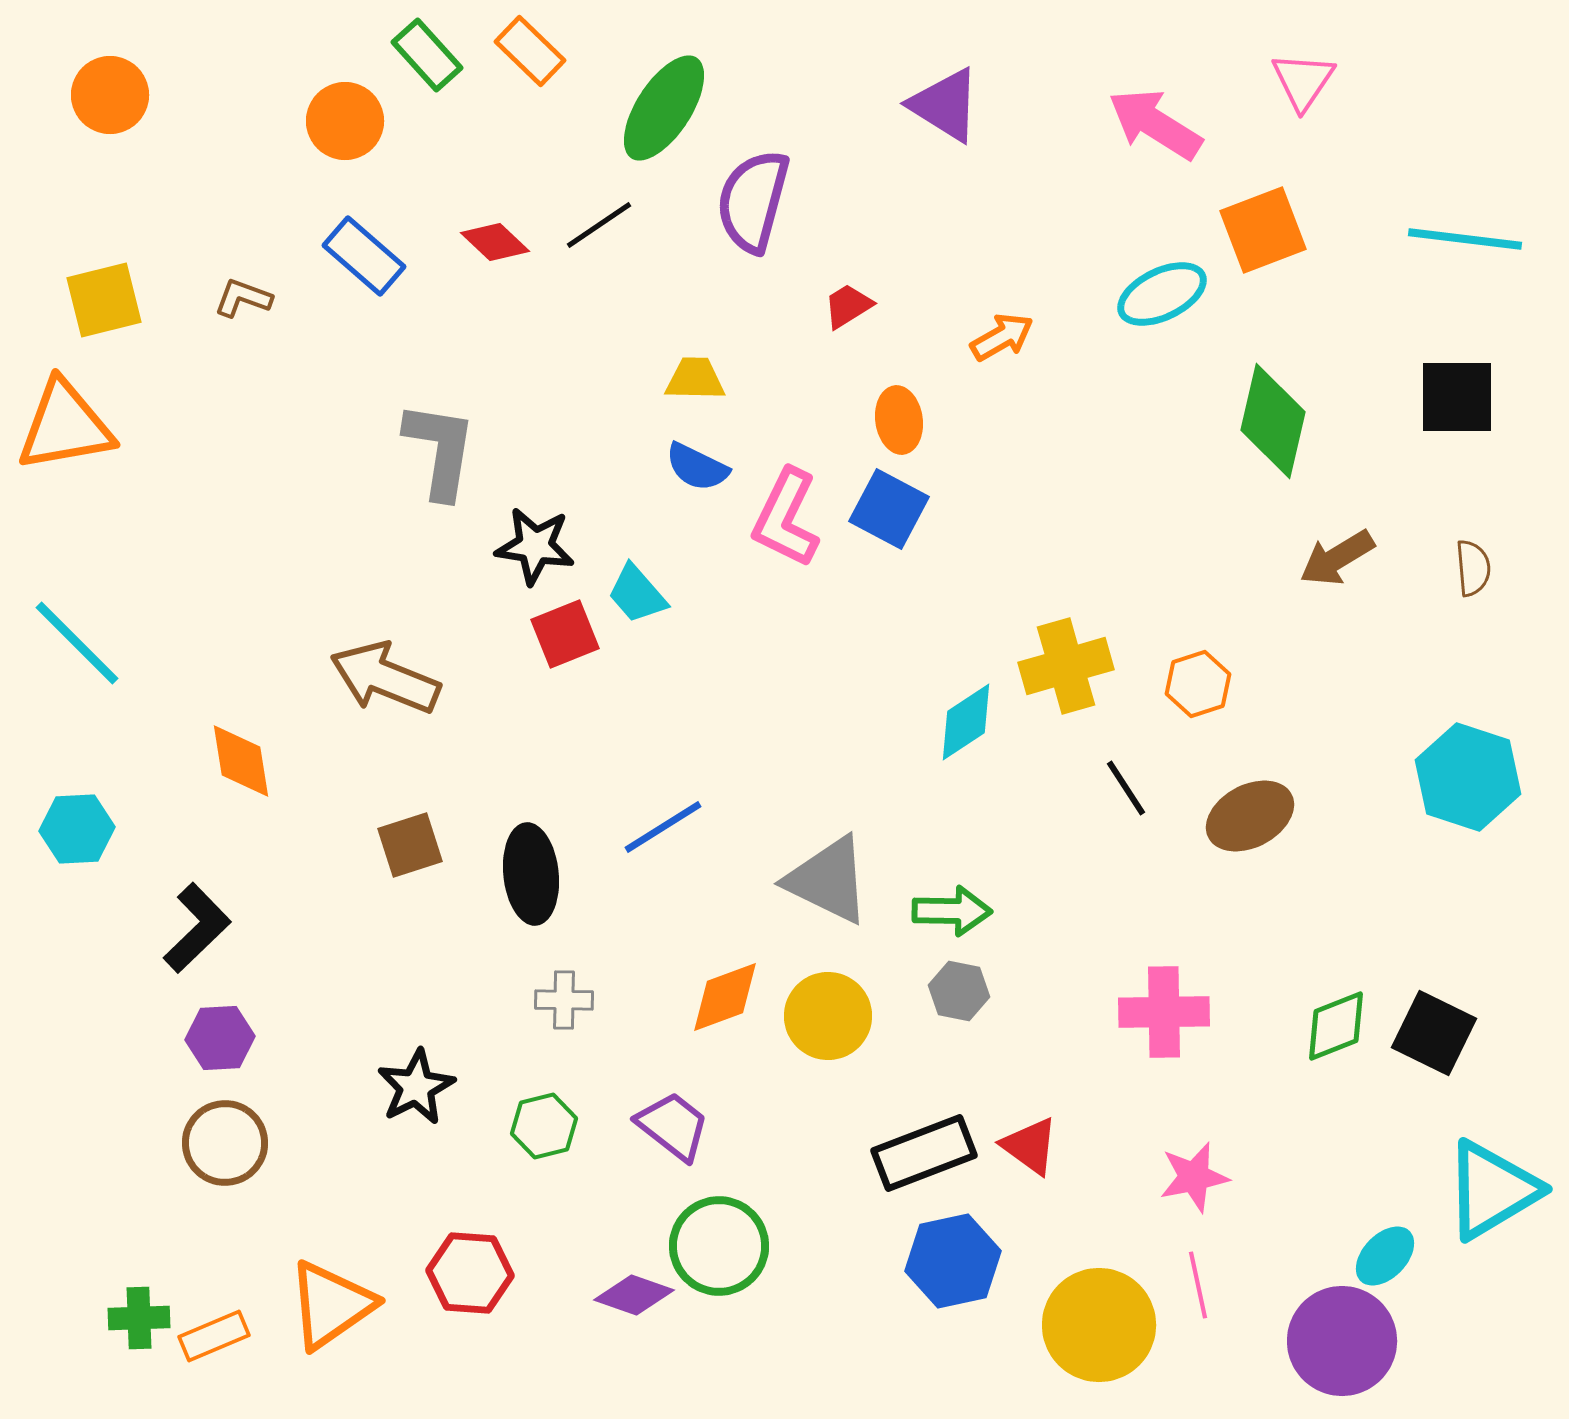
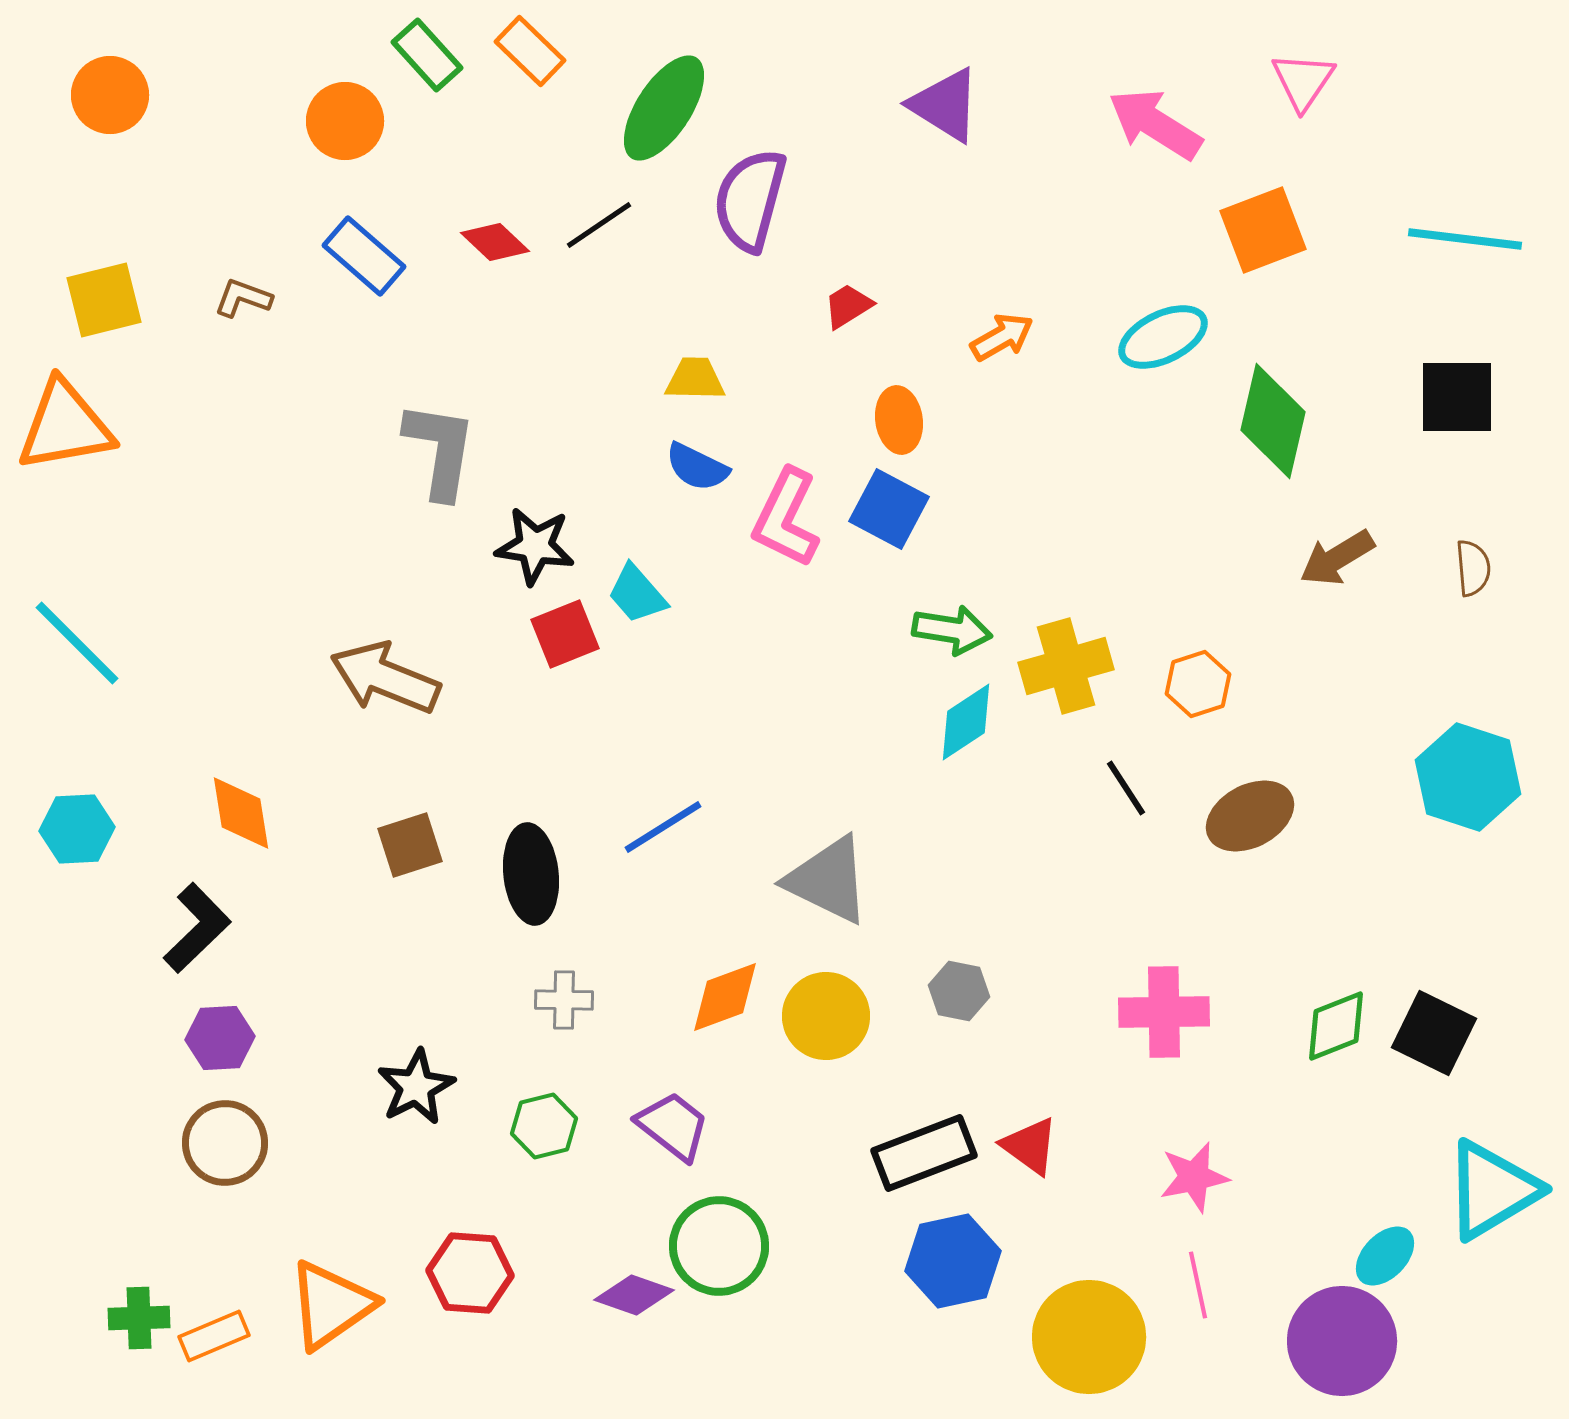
purple semicircle at (753, 201): moved 3 px left, 1 px up
cyan ellipse at (1162, 294): moved 1 px right, 43 px down
orange diamond at (241, 761): moved 52 px down
green arrow at (952, 911): moved 281 px up; rotated 8 degrees clockwise
yellow circle at (828, 1016): moved 2 px left
yellow circle at (1099, 1325): moved 10 px left, 12 px down
